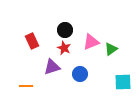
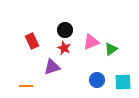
blue circle: moved 17 px right, 6 px down
